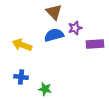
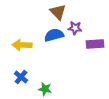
brown triangle: moved 4 px right
purple star: rotated 24 degrees clockwise
yellow arrow: rotated 18 degrees counterclockwise
blue cross: rotated 32 degrees clockwise
